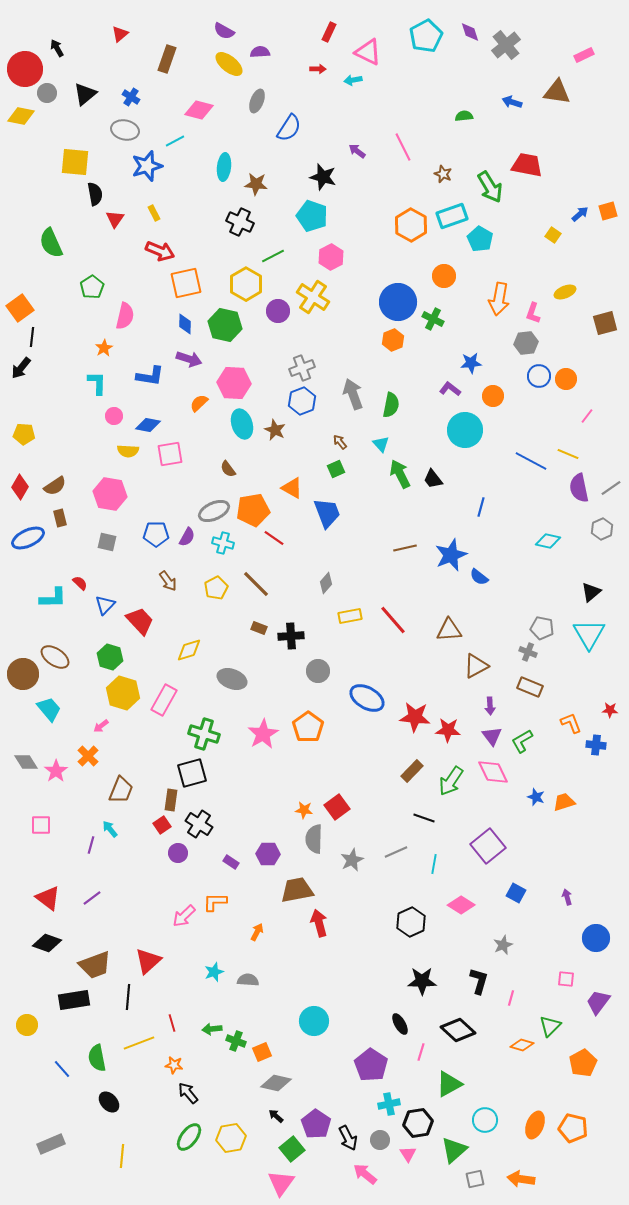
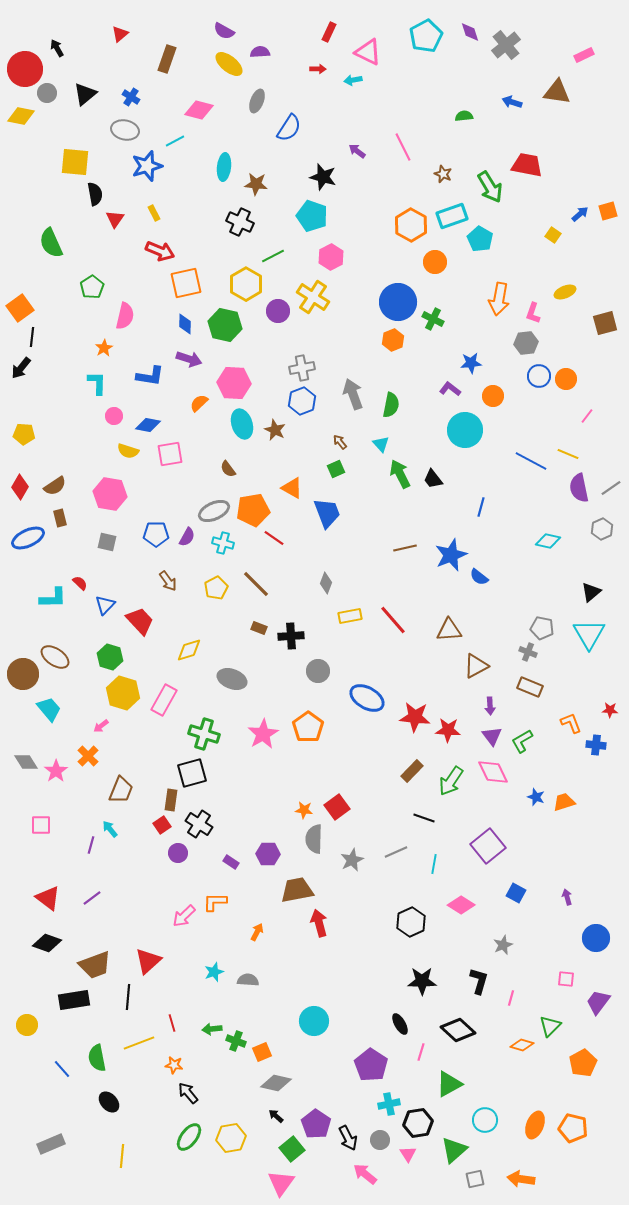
orange circle at (444, 276): moved 9 px left, 14 px up
gray cross at (302, 368): rotated 10 degrees clockwise
yellow semicircle at (128, 451): rotated 15 degrees clockwise
gray diamond at (326, 583): rotated 20 degrees counterclockwise
